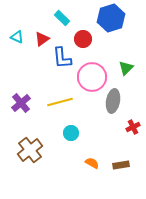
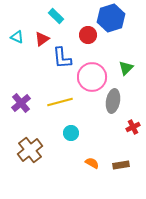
cyan rectangle: moved 6 px left, 2 px up
red circle: moved 5 px right, 4 px up
